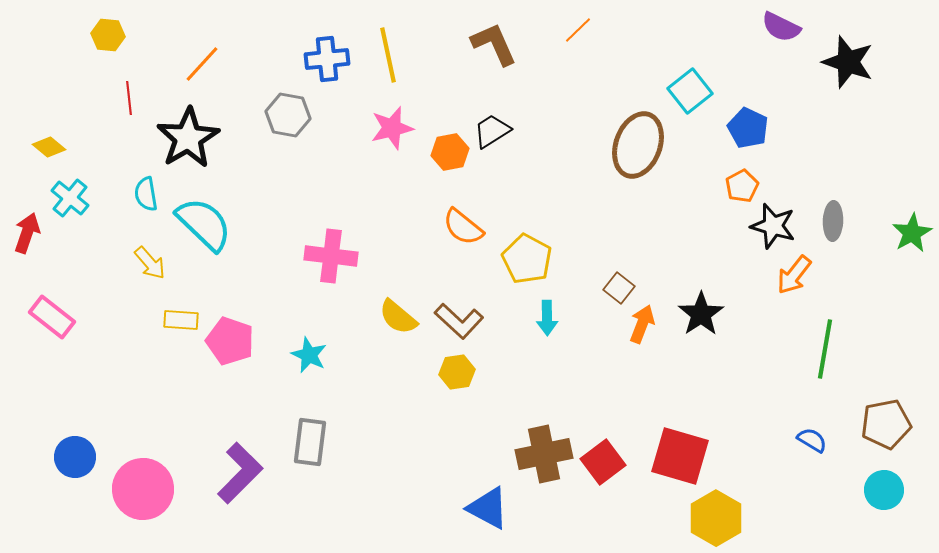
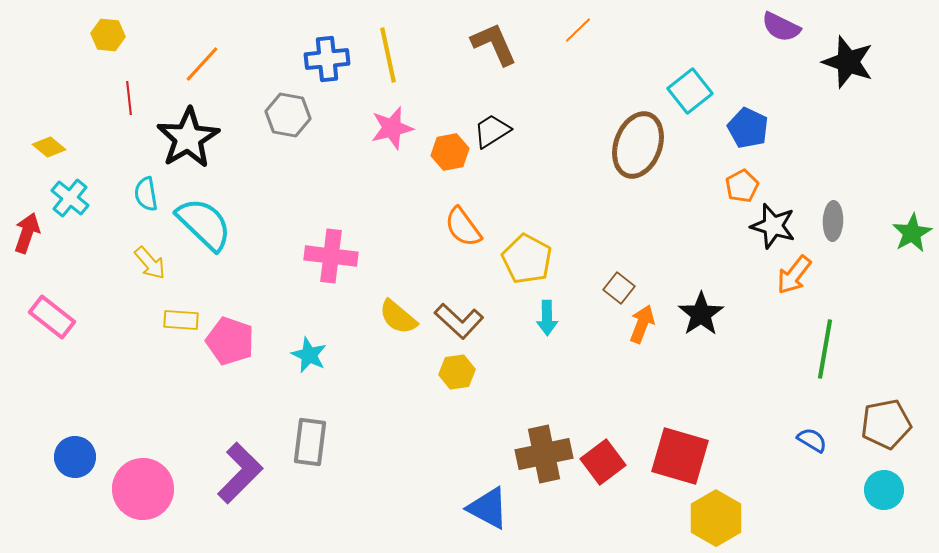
orange semicircle at (463, 227): rotated 15 degrees clockwise
